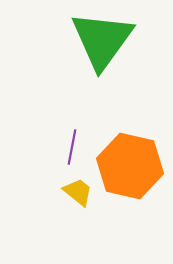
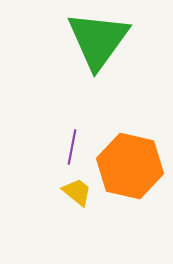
green triangle: moved 4 px left
yellow trapezoid: moved 1 px left
